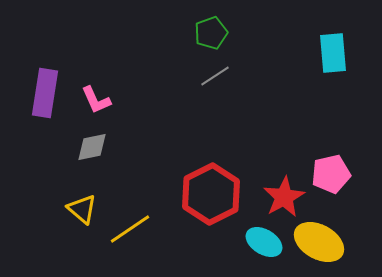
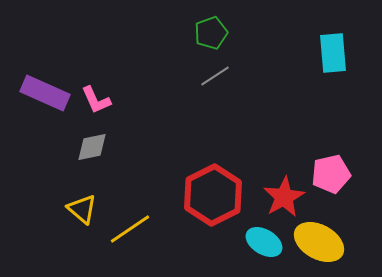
purple rectangle: rotated 75 degrees counterclockwise
red hexagon: moved 2 px right, 1 px down
